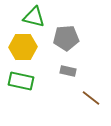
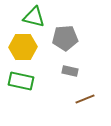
gray pentagon: moved 1 px left
gray rectangle: moved 2 px right
brown line: moved 6 px left, 1 px down; rotated 60 degrees counterclockwise
